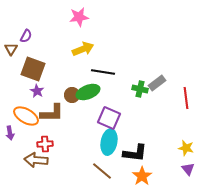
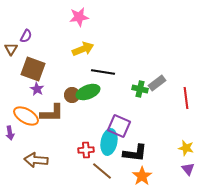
purple star: moved 2 px up
purple square: moved 10 px right, 8 px down
red cross: moved 41 px right, 6 px down
